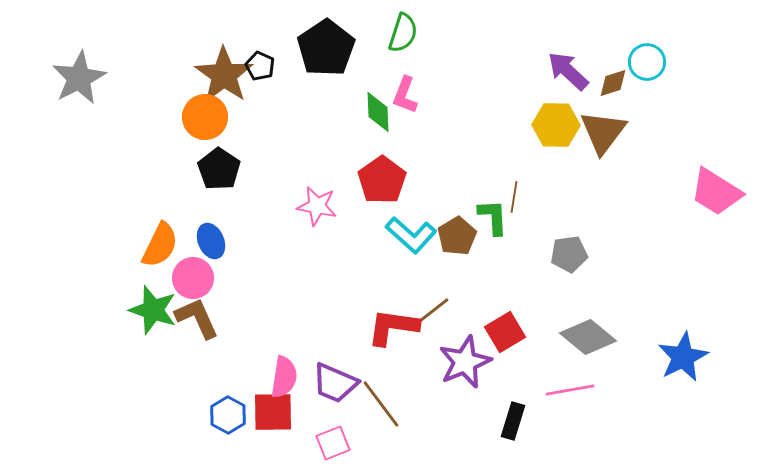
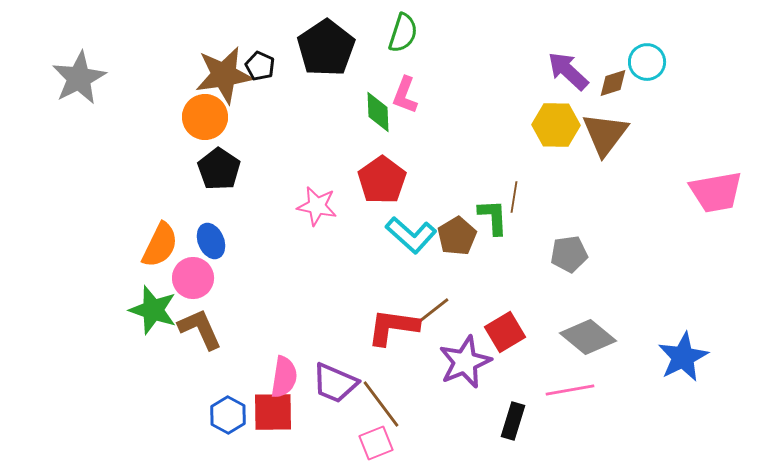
brown star at (224, 75): rotated 28 degrees clockwise
brown triangle at (603, 132): moved 2 px right, 2 px down
pink trapezoid at (716, 192): rotated 42 degrees counterclockwise
brown L-shape at (197, 318): moved 3 px right, 11 px down
pink square at (333, 443): moved 43 px right
